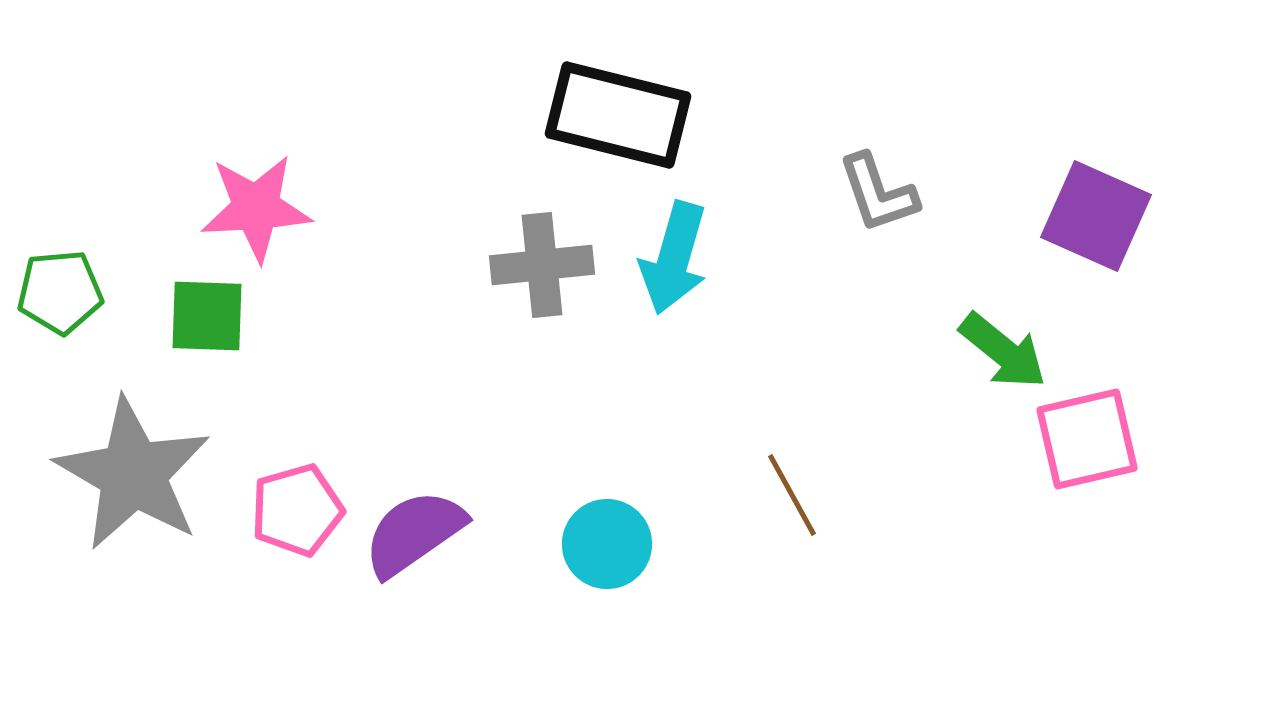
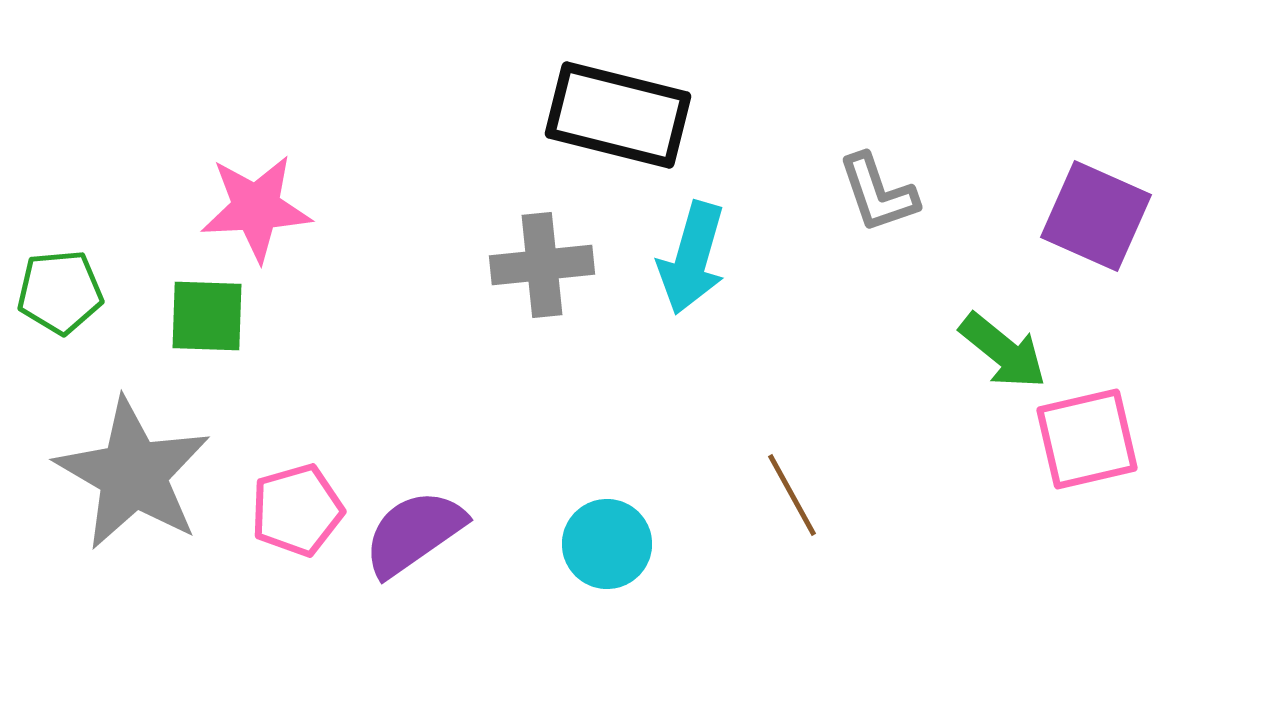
cyan arrow: moved 18 px right
